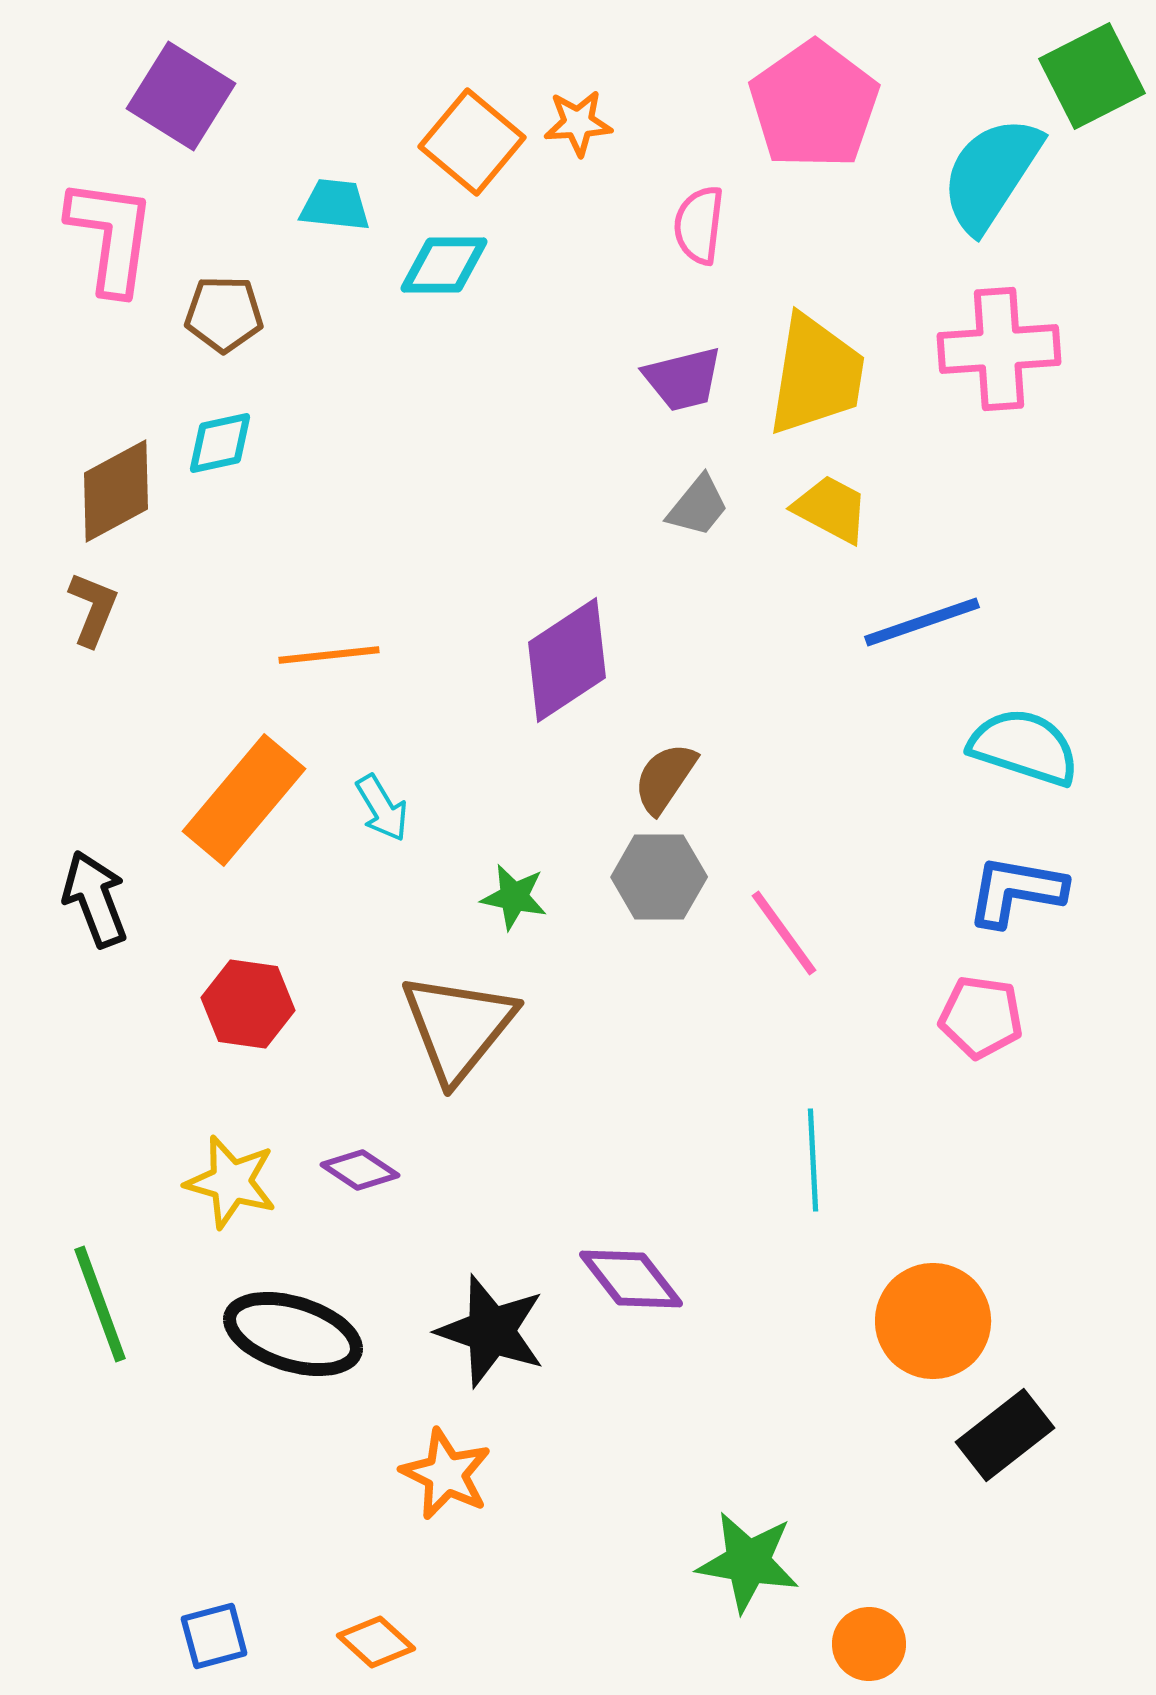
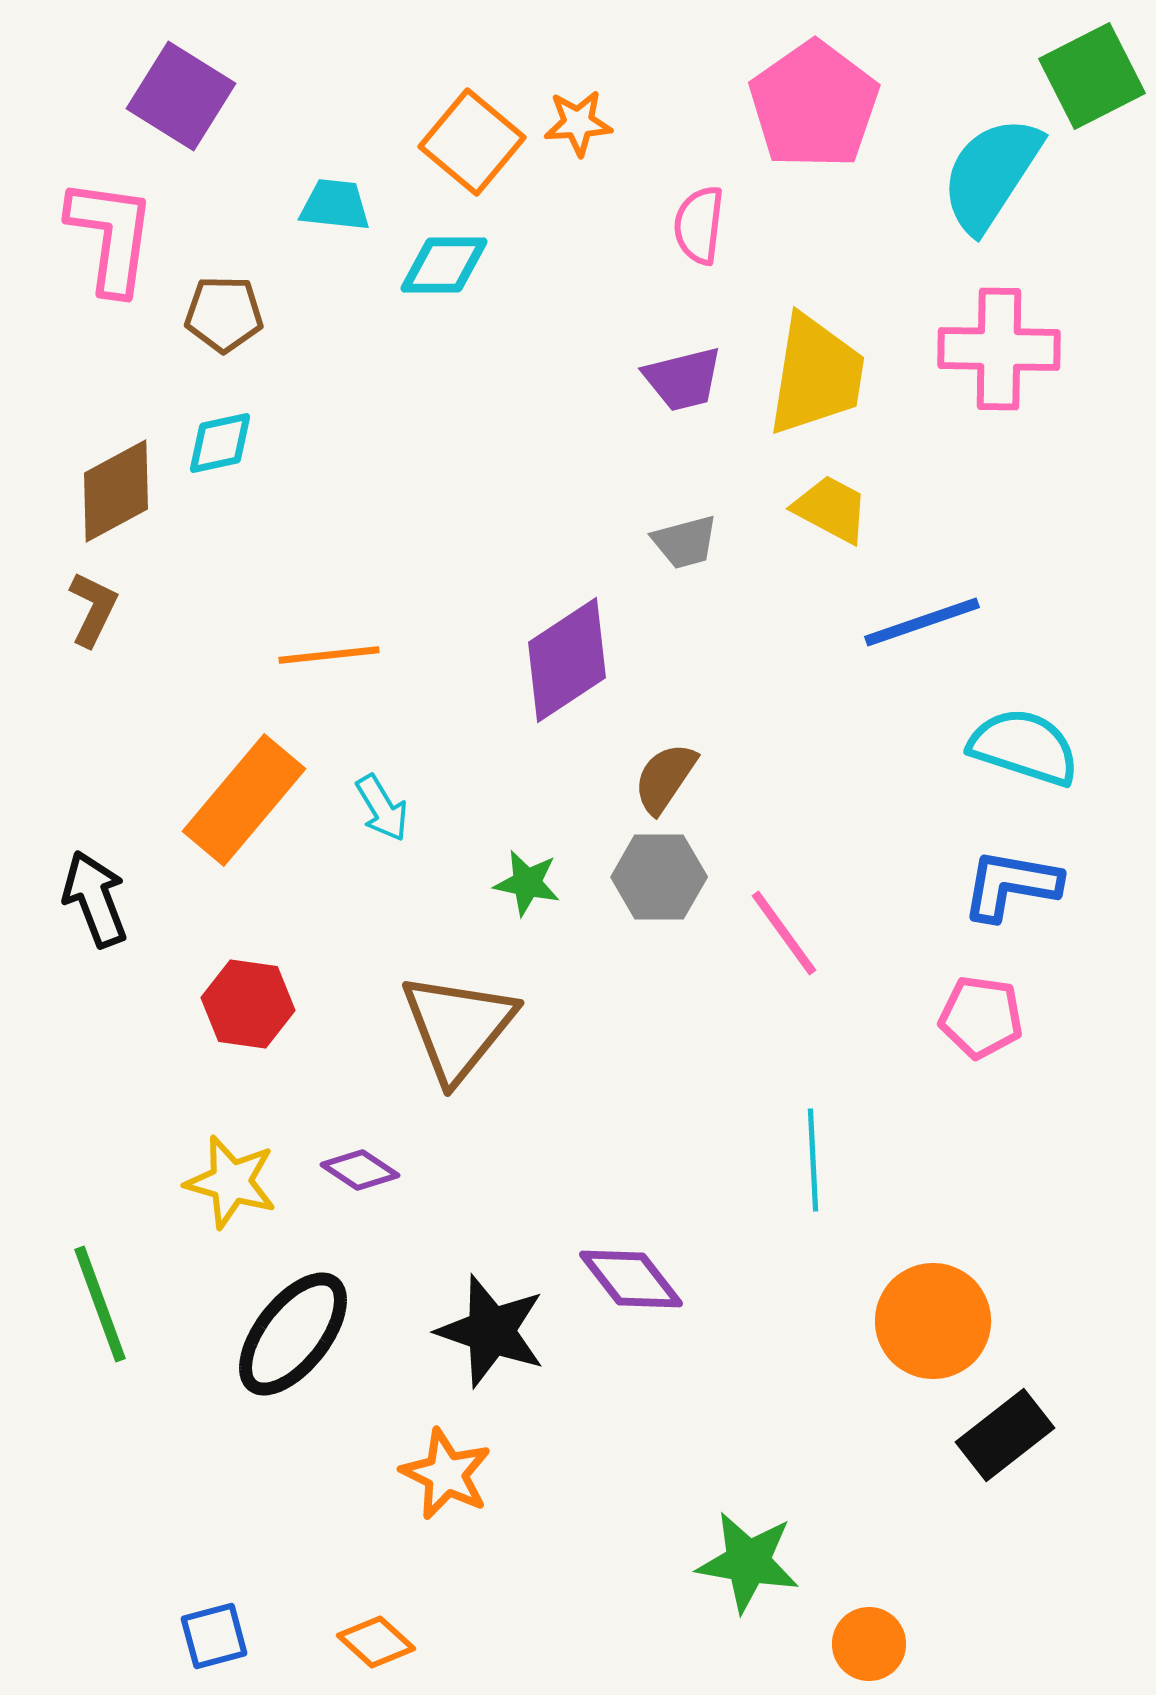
pink cross at (999, 349): rotated 5 degrees clockwise
gray trapezoid at (698, 506): moved 13 px left, 36 px down; rotated 36 degrees clockwise
brown L-shape at (93, 609): rotated 4 degrees clockwise
blue L-shape at (1016, 891): moved 5 px left, 6 px up
green star at (514, 897): moved 13 px right, 14 px up
black ellipse at (293, 1334): rotated 69 degrees counterclockwise
